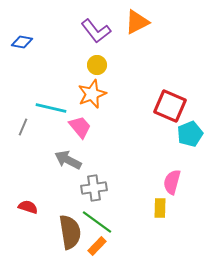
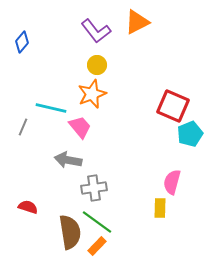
blue diamond: rotated 60 degrees counterclockwise
red square: moved 3 px right
gray arrow: rotated 16 degrees counterclockwise
